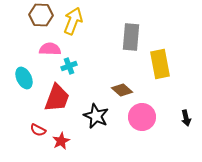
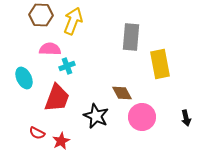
cyan cross: moved 2 px left
brown diamond: moved 3 px down; rotated 20 degrees clockwise
red semicircle: moved 1 px left, 3 px down
